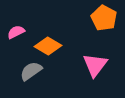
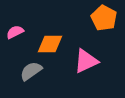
pink semicircle: moved 1 px left
orange diamond: moved 2 px right, 2 px up; rotated 32 degrees counterclockwise
pink triangle: moved 9 px left, 4 px up; rotated 28 degrees clockwise
